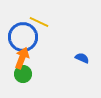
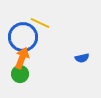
yellow line: moved 1 px right, 1 px down
blue semicircle: rotated 144 degrees clockwise
green circle: moved 3 px left
